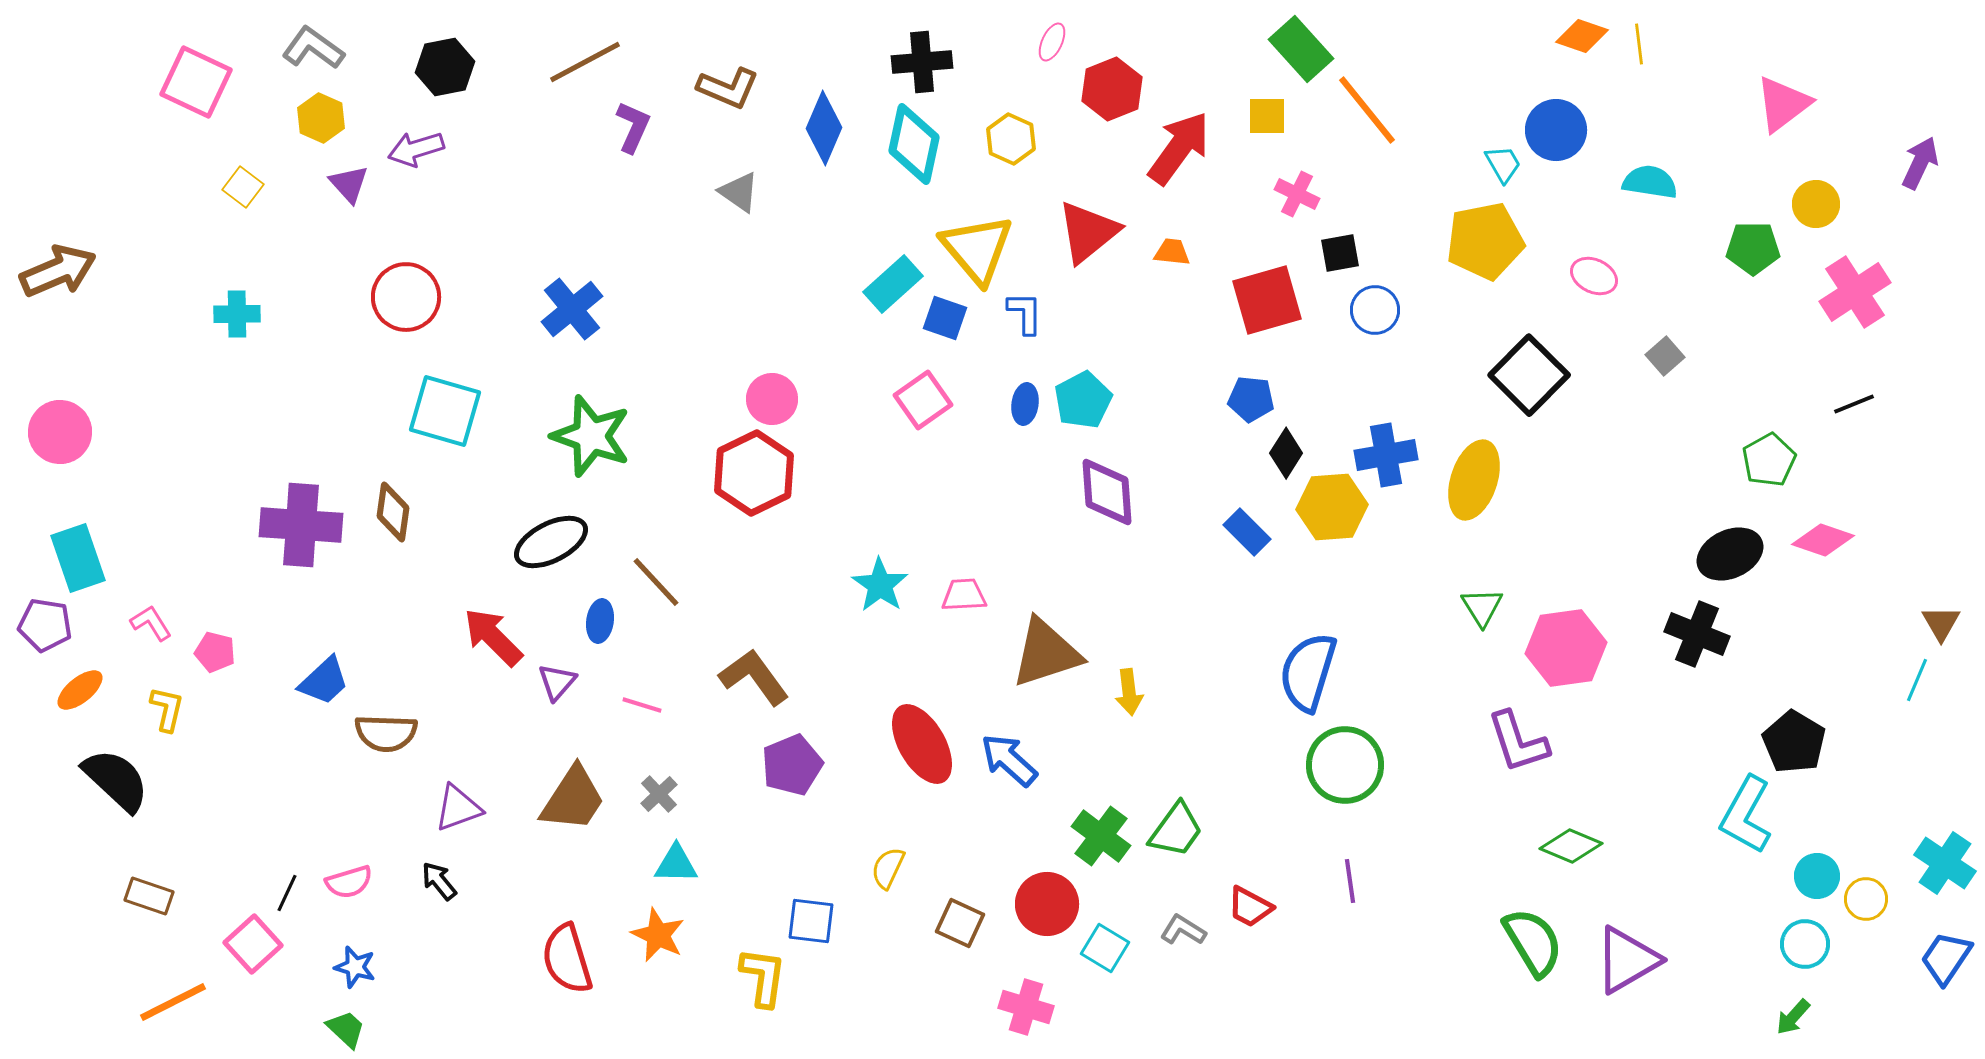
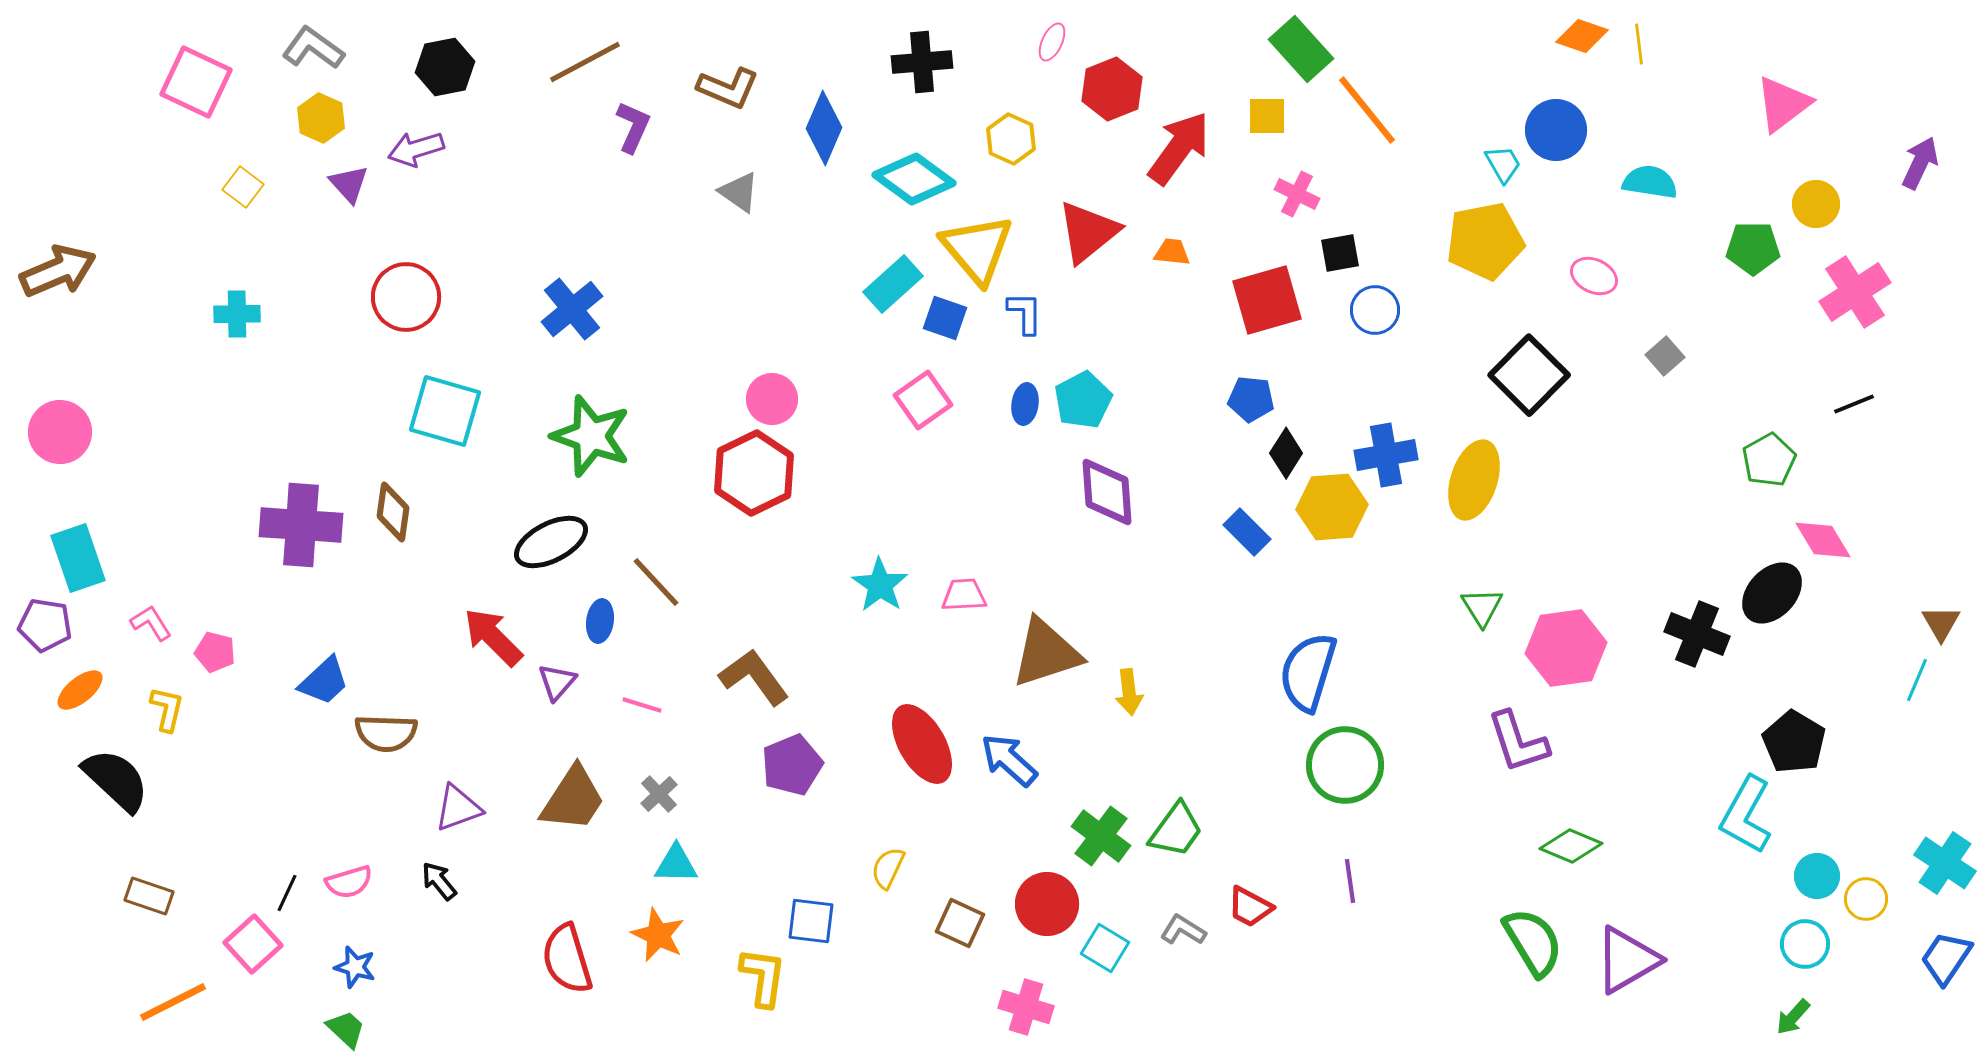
cyan diamond at (914, 144): moved 35 px down; rotated 66 degrees counterclockwise
pink diamond at (1823, 540): rotated 40 degrees clockwise
black ellipse at (1730, 554): moved 42 px right, 39 px down; rotated 22 degrees counterclockwise
